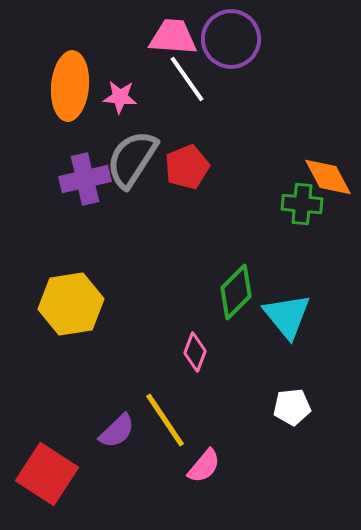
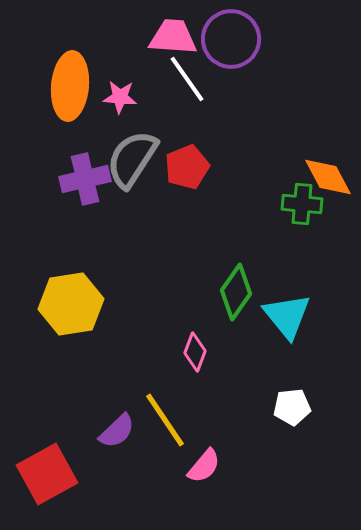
green diamond: rotated 10 degrees counterclockwise
red square: rotated 28 degrees clockwise
